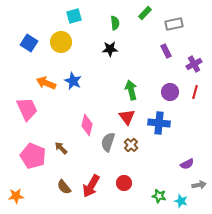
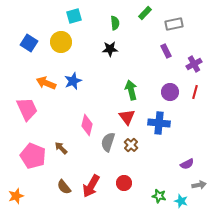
blue star: rotated 24 degrees clockwise
orange star: rotated 14 degrees counterclockwise
